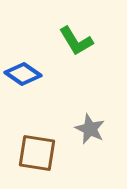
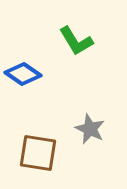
brown square: moved 1 px right
